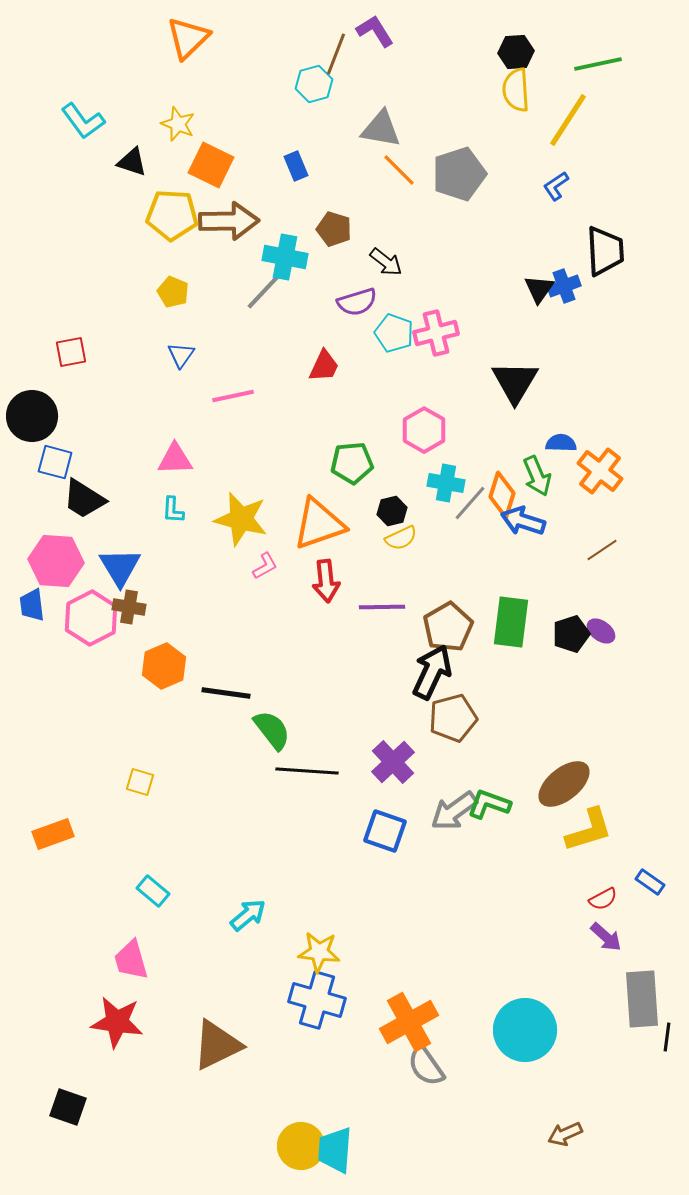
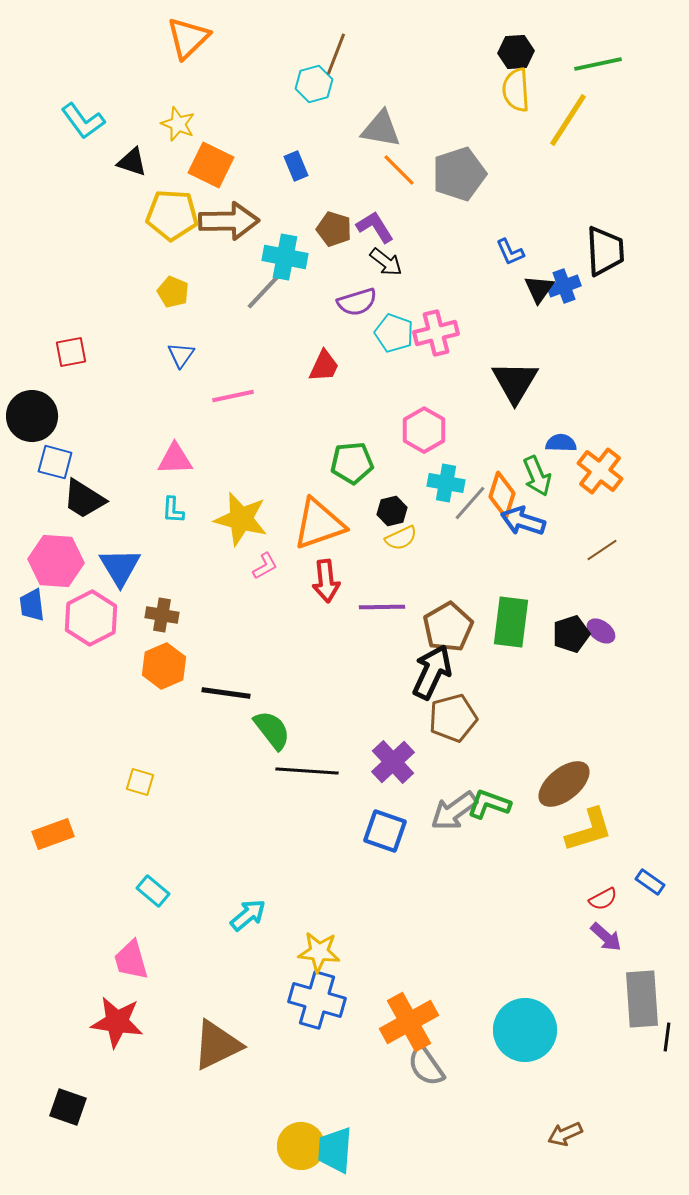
purple L-shape at (375, 31): moved 196 px down
blue L-shape at (556, 186): moved 46 px left, 66 px down; rotated 80 degrees counterclockwise
brown cross at (129, 607): moved 33 px right, 8 px down
